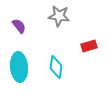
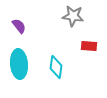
gray star: moved 14 px right
red rectangle: rotated 21 degrees clockwise
cyan ellipse: moved 3 px up
